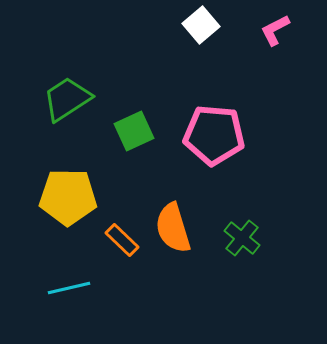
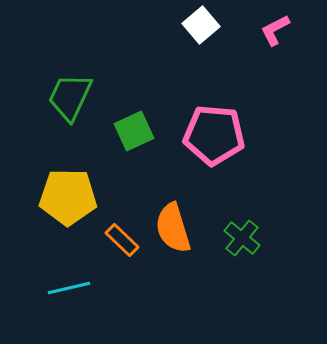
green trapezoid: moved 3 px right, 2 px up; rotated 32 degrees counterclockwise
